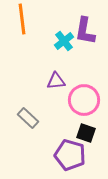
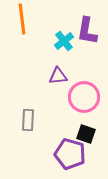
purple L-shape: moved 2 px right
purple triangle: moved 2 px right, 5 px up
pink circle: moved 3 px up
gray rectangle: moved 2 px down; rotated 50 degrees clockwise
black square: moved 1 px down
purple pentagon: moved 1 px up
